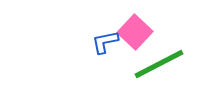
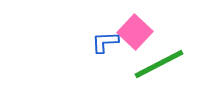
blue L-shape: rotated 8 degrees clockwise
